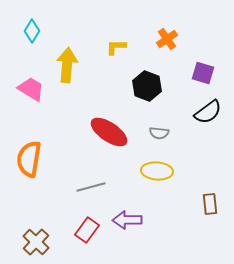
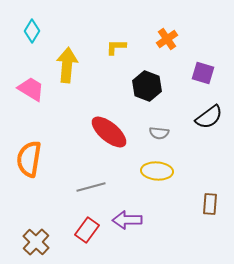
black semicircle: moved 1 px right, 5 px down
red ellipse: rotated 6 degrees clockwise
brown rectangle: rotated 10 degrees clockwise
